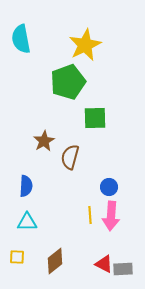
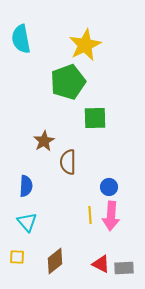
brown semicircle: moved 2 px left, 5 px down; rotated 15 degrees counterclockwise
cyan triangle: rotated 50 degrees clockwise
red triangle: moved 3 px left
gray rectangle: moved 1 px right, 1 px up
